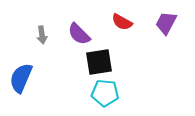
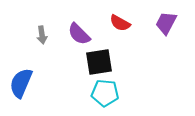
red semicircle: moved 2 px left, 1 px down
blue semicircle: moved 5 px down
